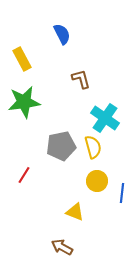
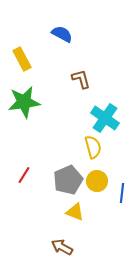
blue semicircle: rotated 35 degrees counterclockwise
gray pentagon: moved 7 px right, 34 px down; rotated 12 degrees counterclockwise
